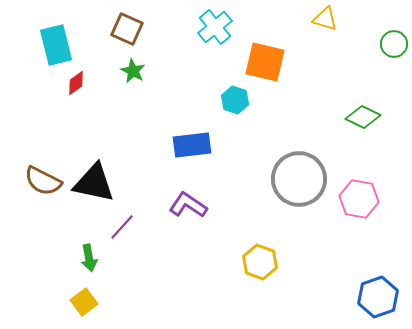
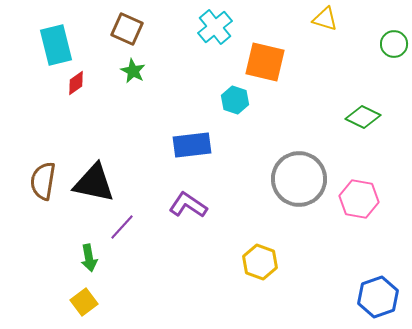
brown semicircle: rotated 72 degrees clockwise
